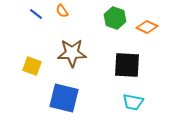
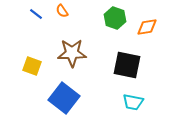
orange diamond: rotated 35 degrees counterclockwise
black square: rotated 8 degrees clockwise
blue square: rotated 24 degrees clockwise
